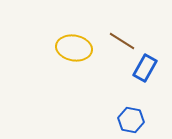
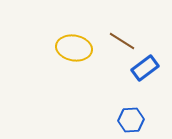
blue rectangle: rotated 24 degrees clockwise
blue hexagon: rotated 15 degrees counterclockwise
